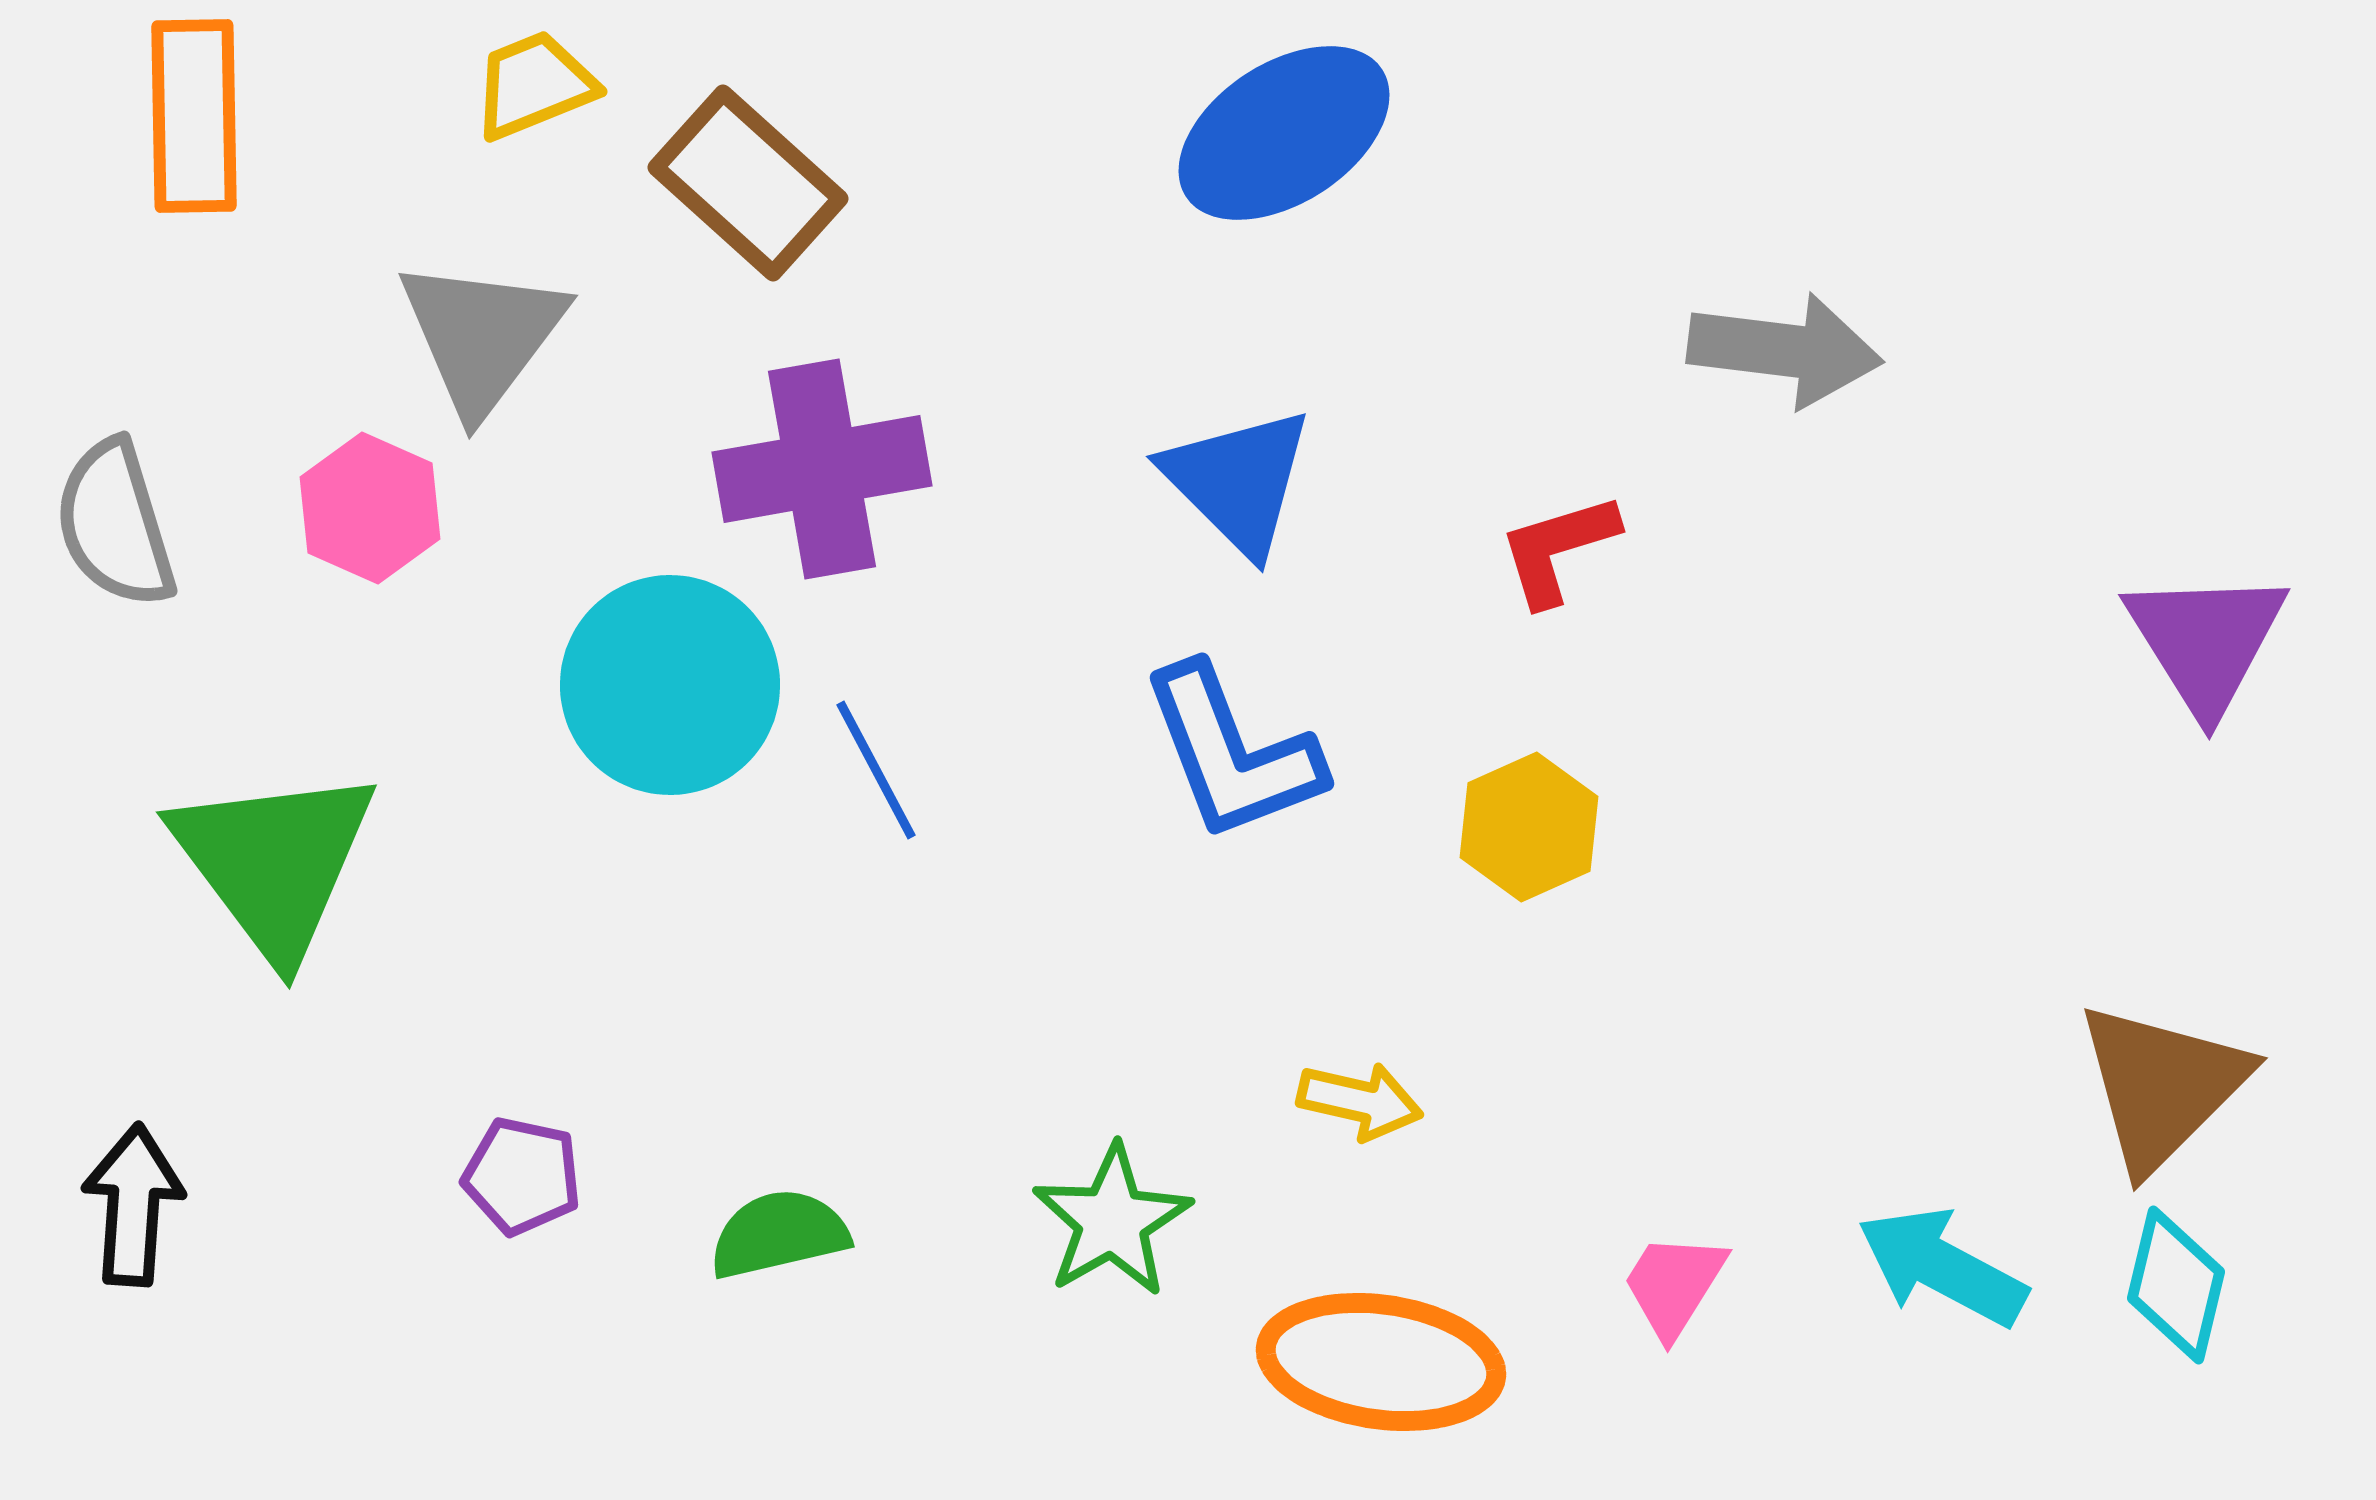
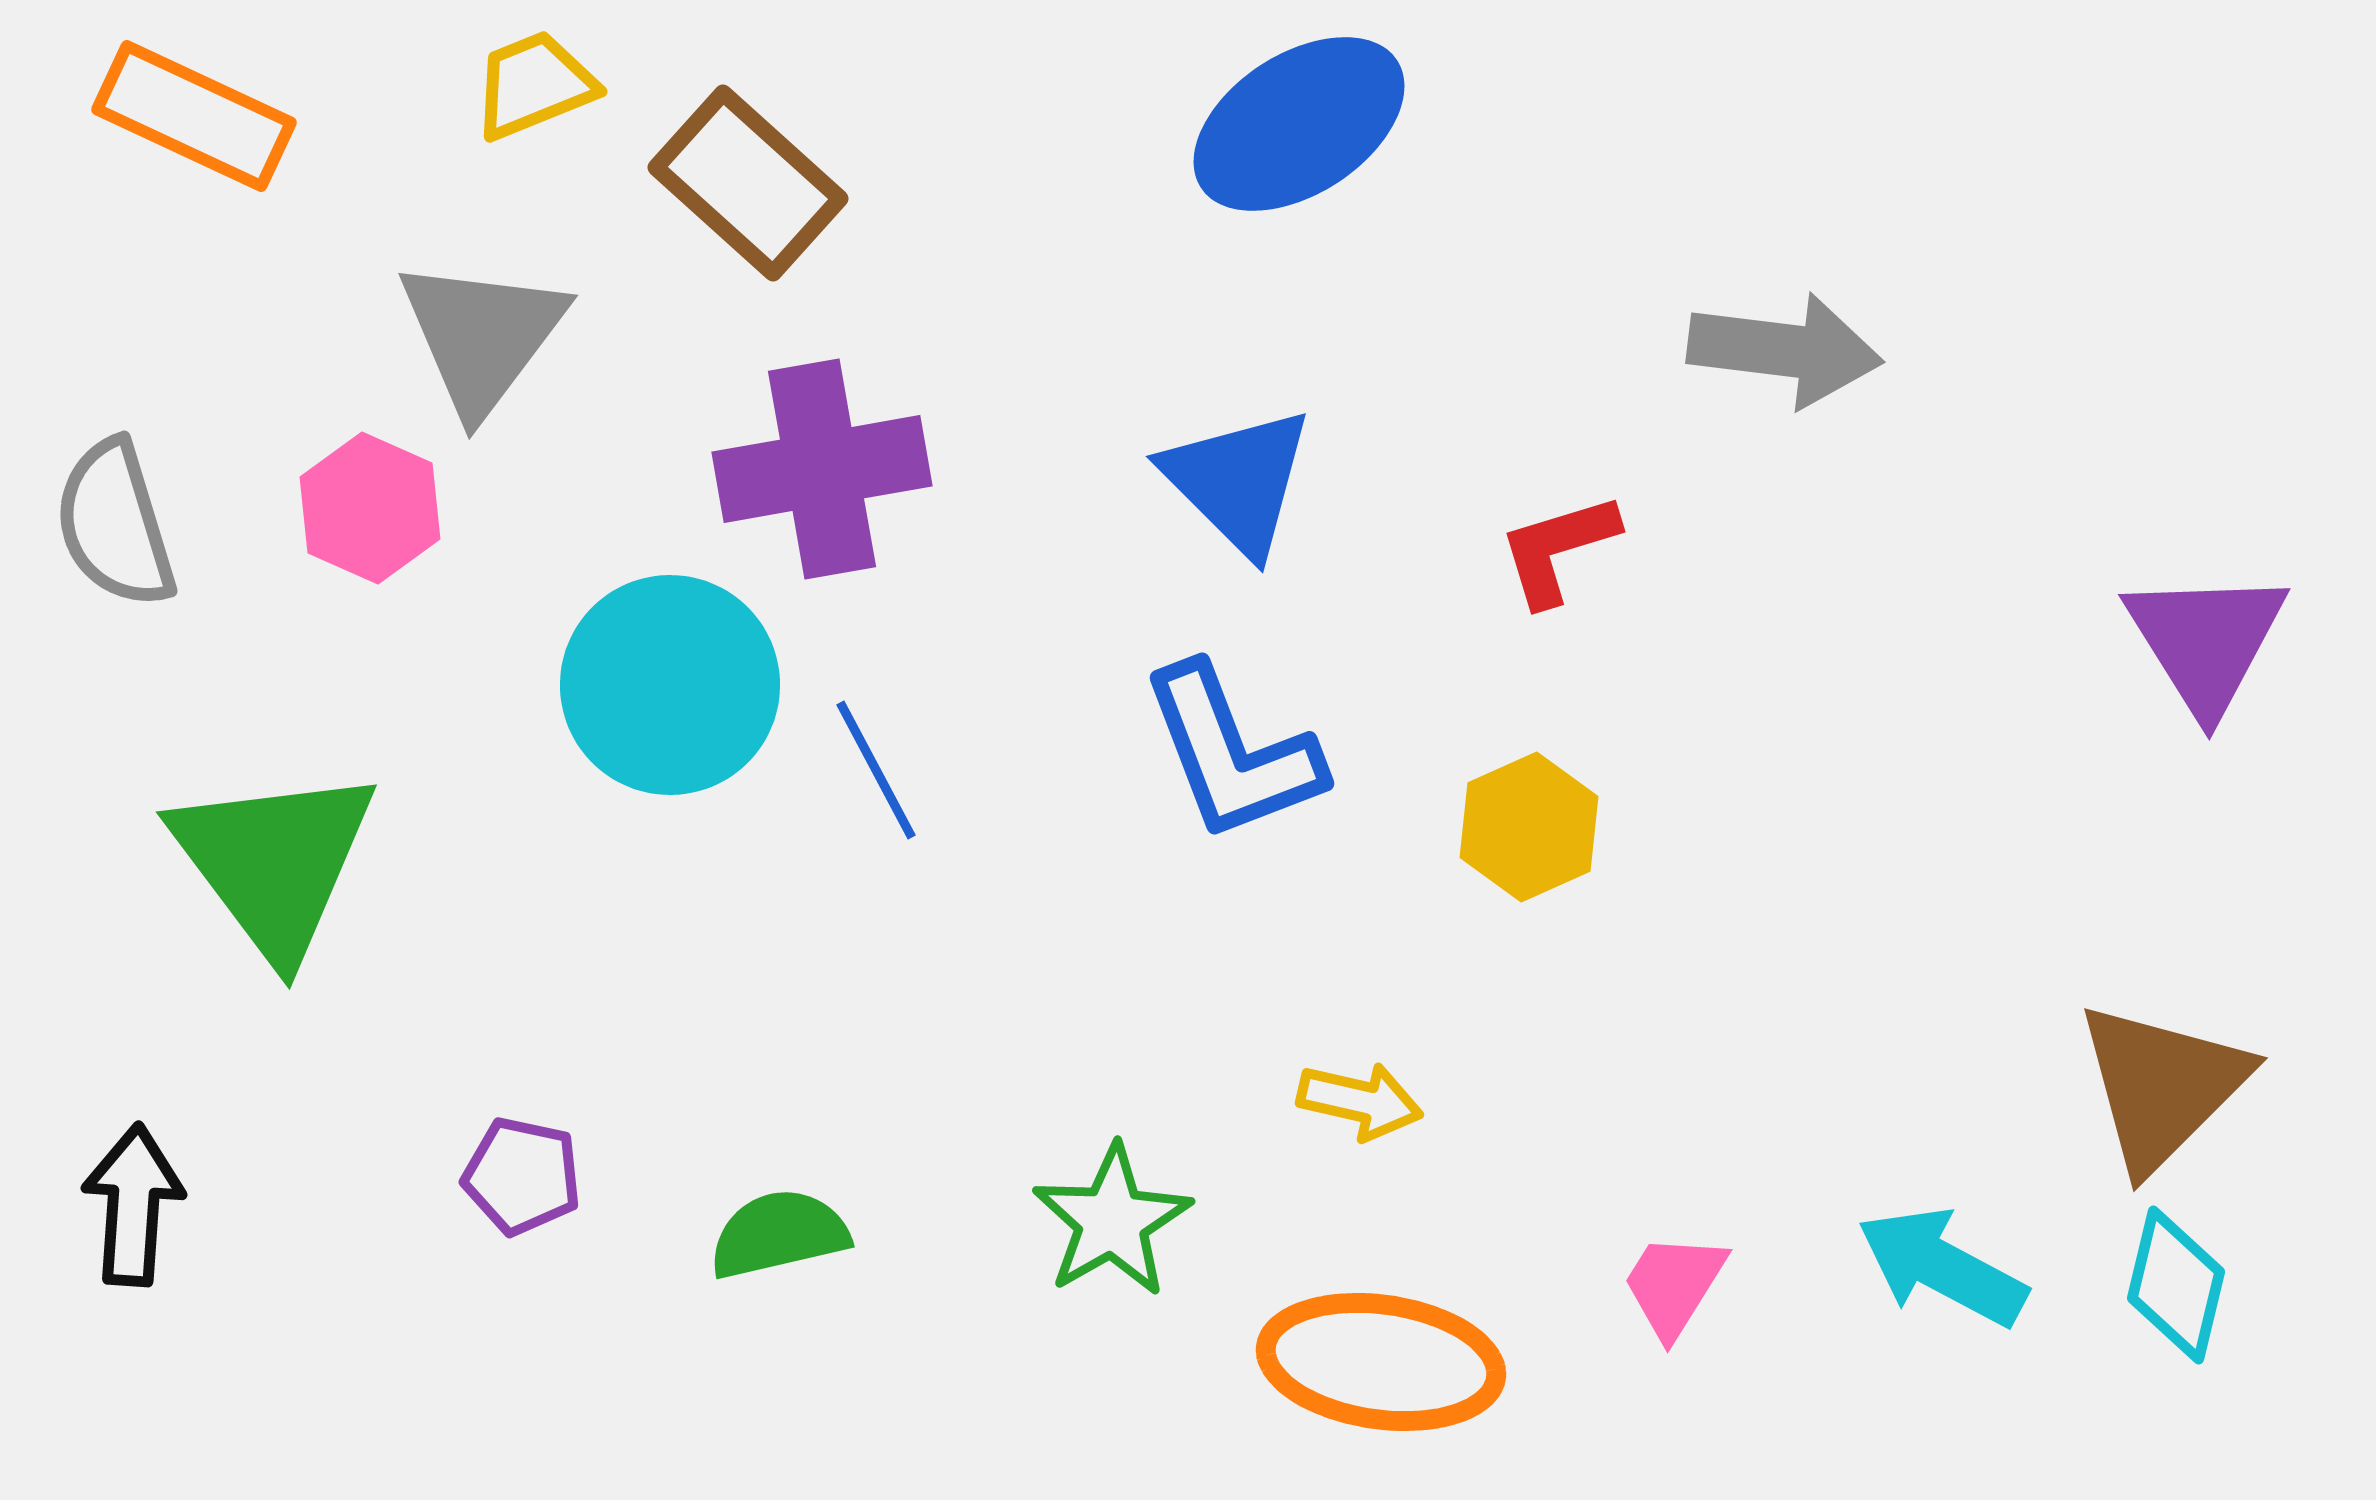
orange rectangle: rotated 64 degrees counterclockwise
blue ellipse: moved 15 px right, 9 px up
